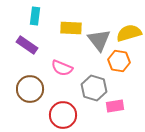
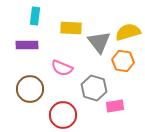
yellow semicircle: moved 1 px left, 1 px up
gray triangle: moved 2 px down
purple rectangle: rotated 35 degrees counterclockwise
orange hexagon: moved 4 px right
